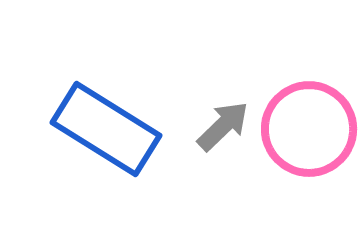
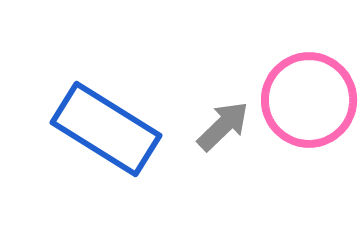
pink circle: moved 29 px up
